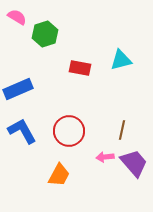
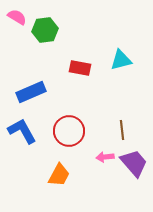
green hexagon: moved 4 px up; rotated 10 degrees clockwise
blue rectangle: moved 13 px right, 3 px down
brown line: rotated 18 degrees counterclockwise
